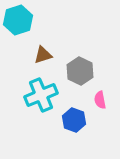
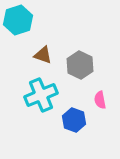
brown triangle: rotated 36 degrees clockwise
gray hexagon: moved 6 px up
